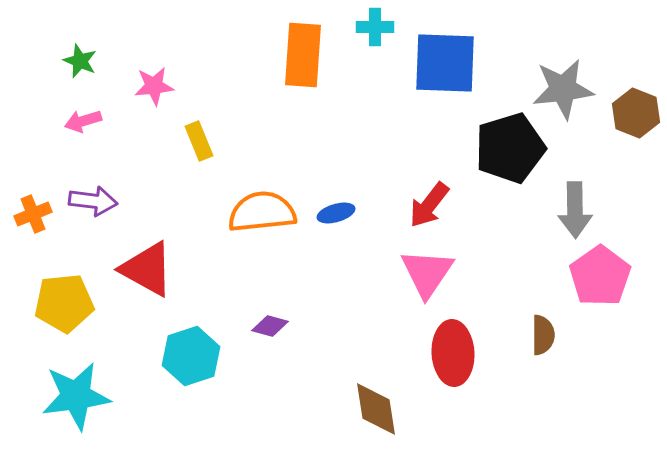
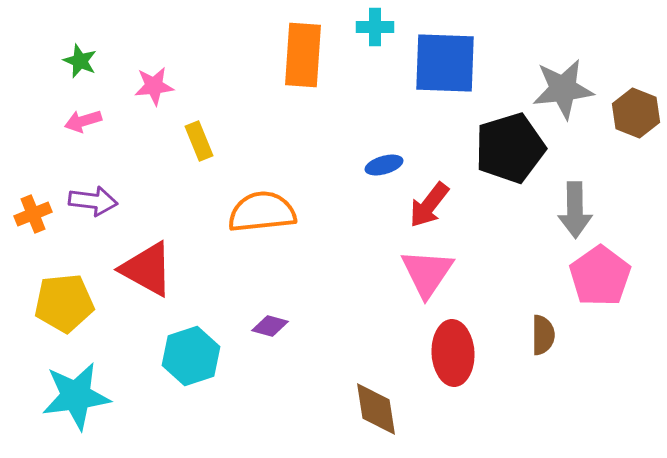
blue ellipse: moved 48 px right, 48 px up
